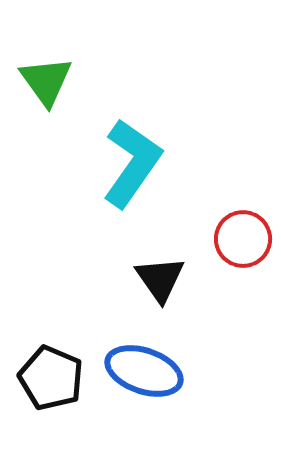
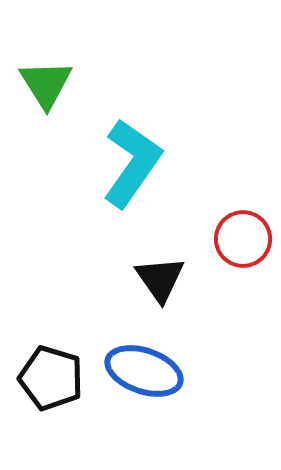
green triangle: moved 3 px down; rotated 4 degrees clockwise
black pentagon: rotated 6 degrees counterclockwise
